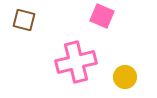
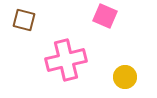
pink square: moved 3 px right
pink cross: moved 10 px left, 2 px up
